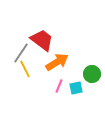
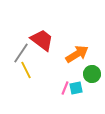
orange arrow: moved 20 px right, 8 px up
yellow line: moved 1 px right, 1 px down
pink line: moved 6 px right, 2 px down
